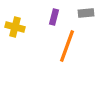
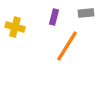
orange line: rotated 12 degrees clockwise
